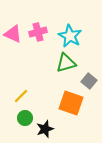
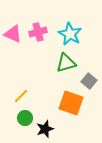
cyan star: moved 2 px up
